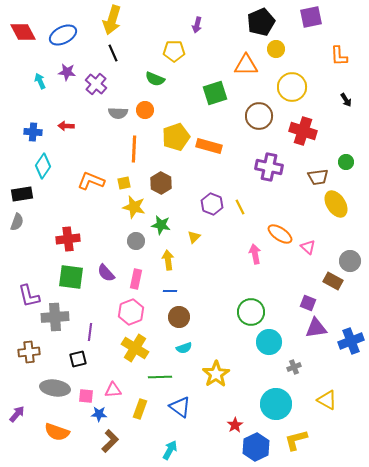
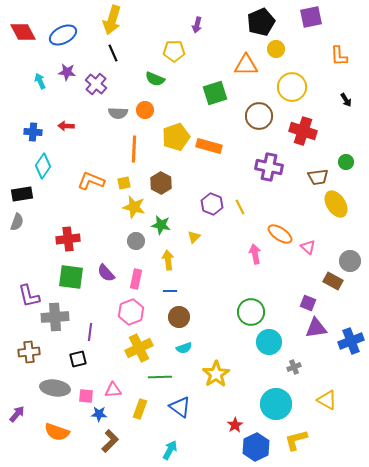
yellow cross at (135, 348): moved 4 px right; rotated 32 degrees clockwise
